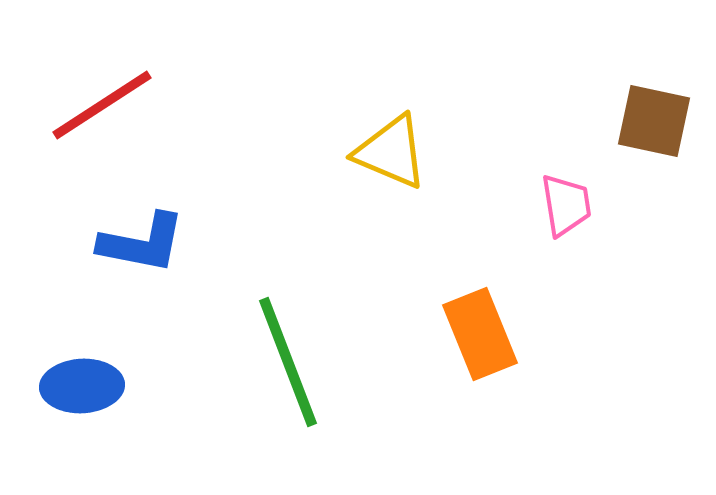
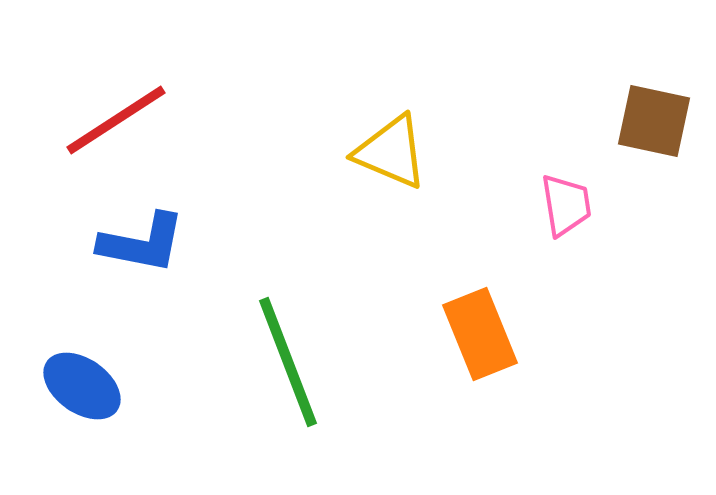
red line: moved 14 px right, 15 px down
blue ellipse: rotated 38 degrees clockwise
